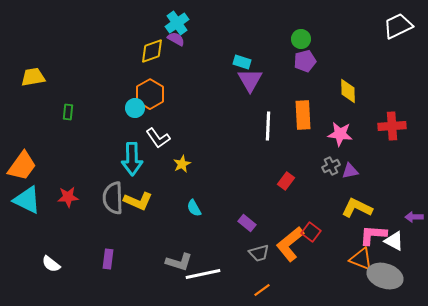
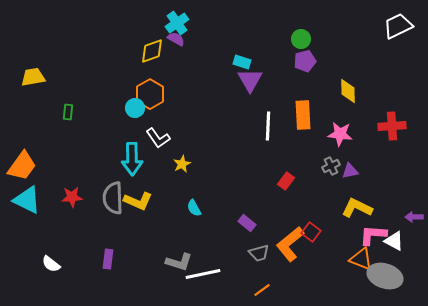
red star at (68, 197): moved 4 px right
